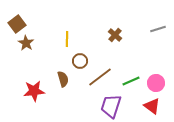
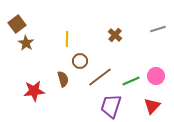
pink circle: moved 7 px up
red triangle: rotated 36 degrees clockwise
